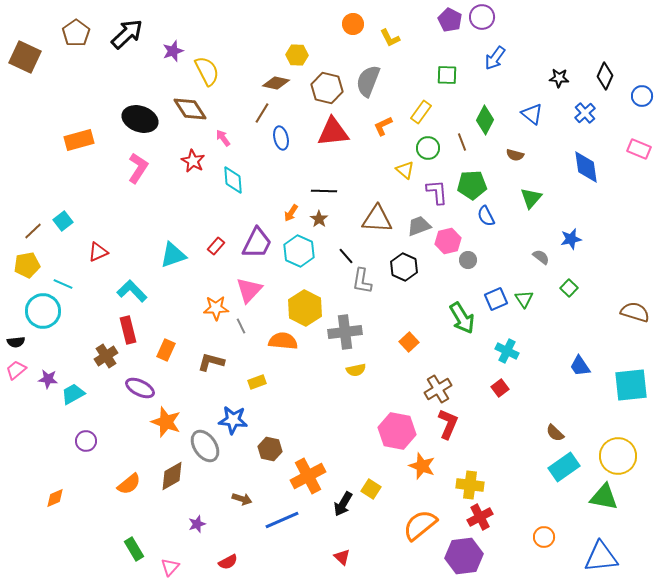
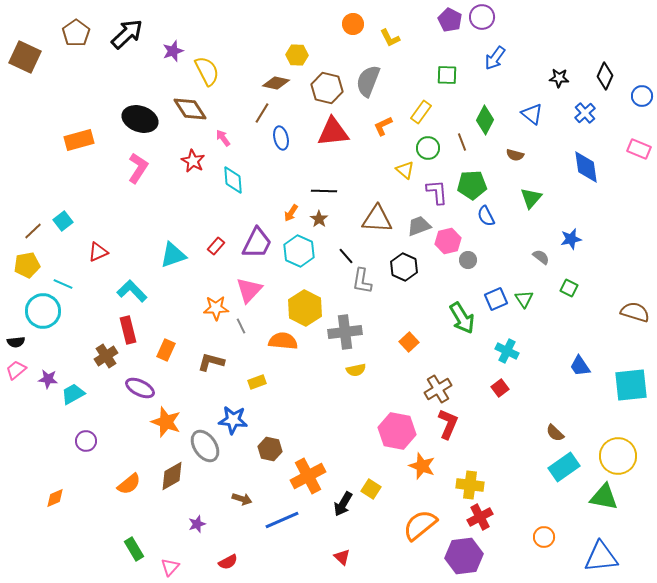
green square at (569, 288): rotated 18 degrees counterclockwise
